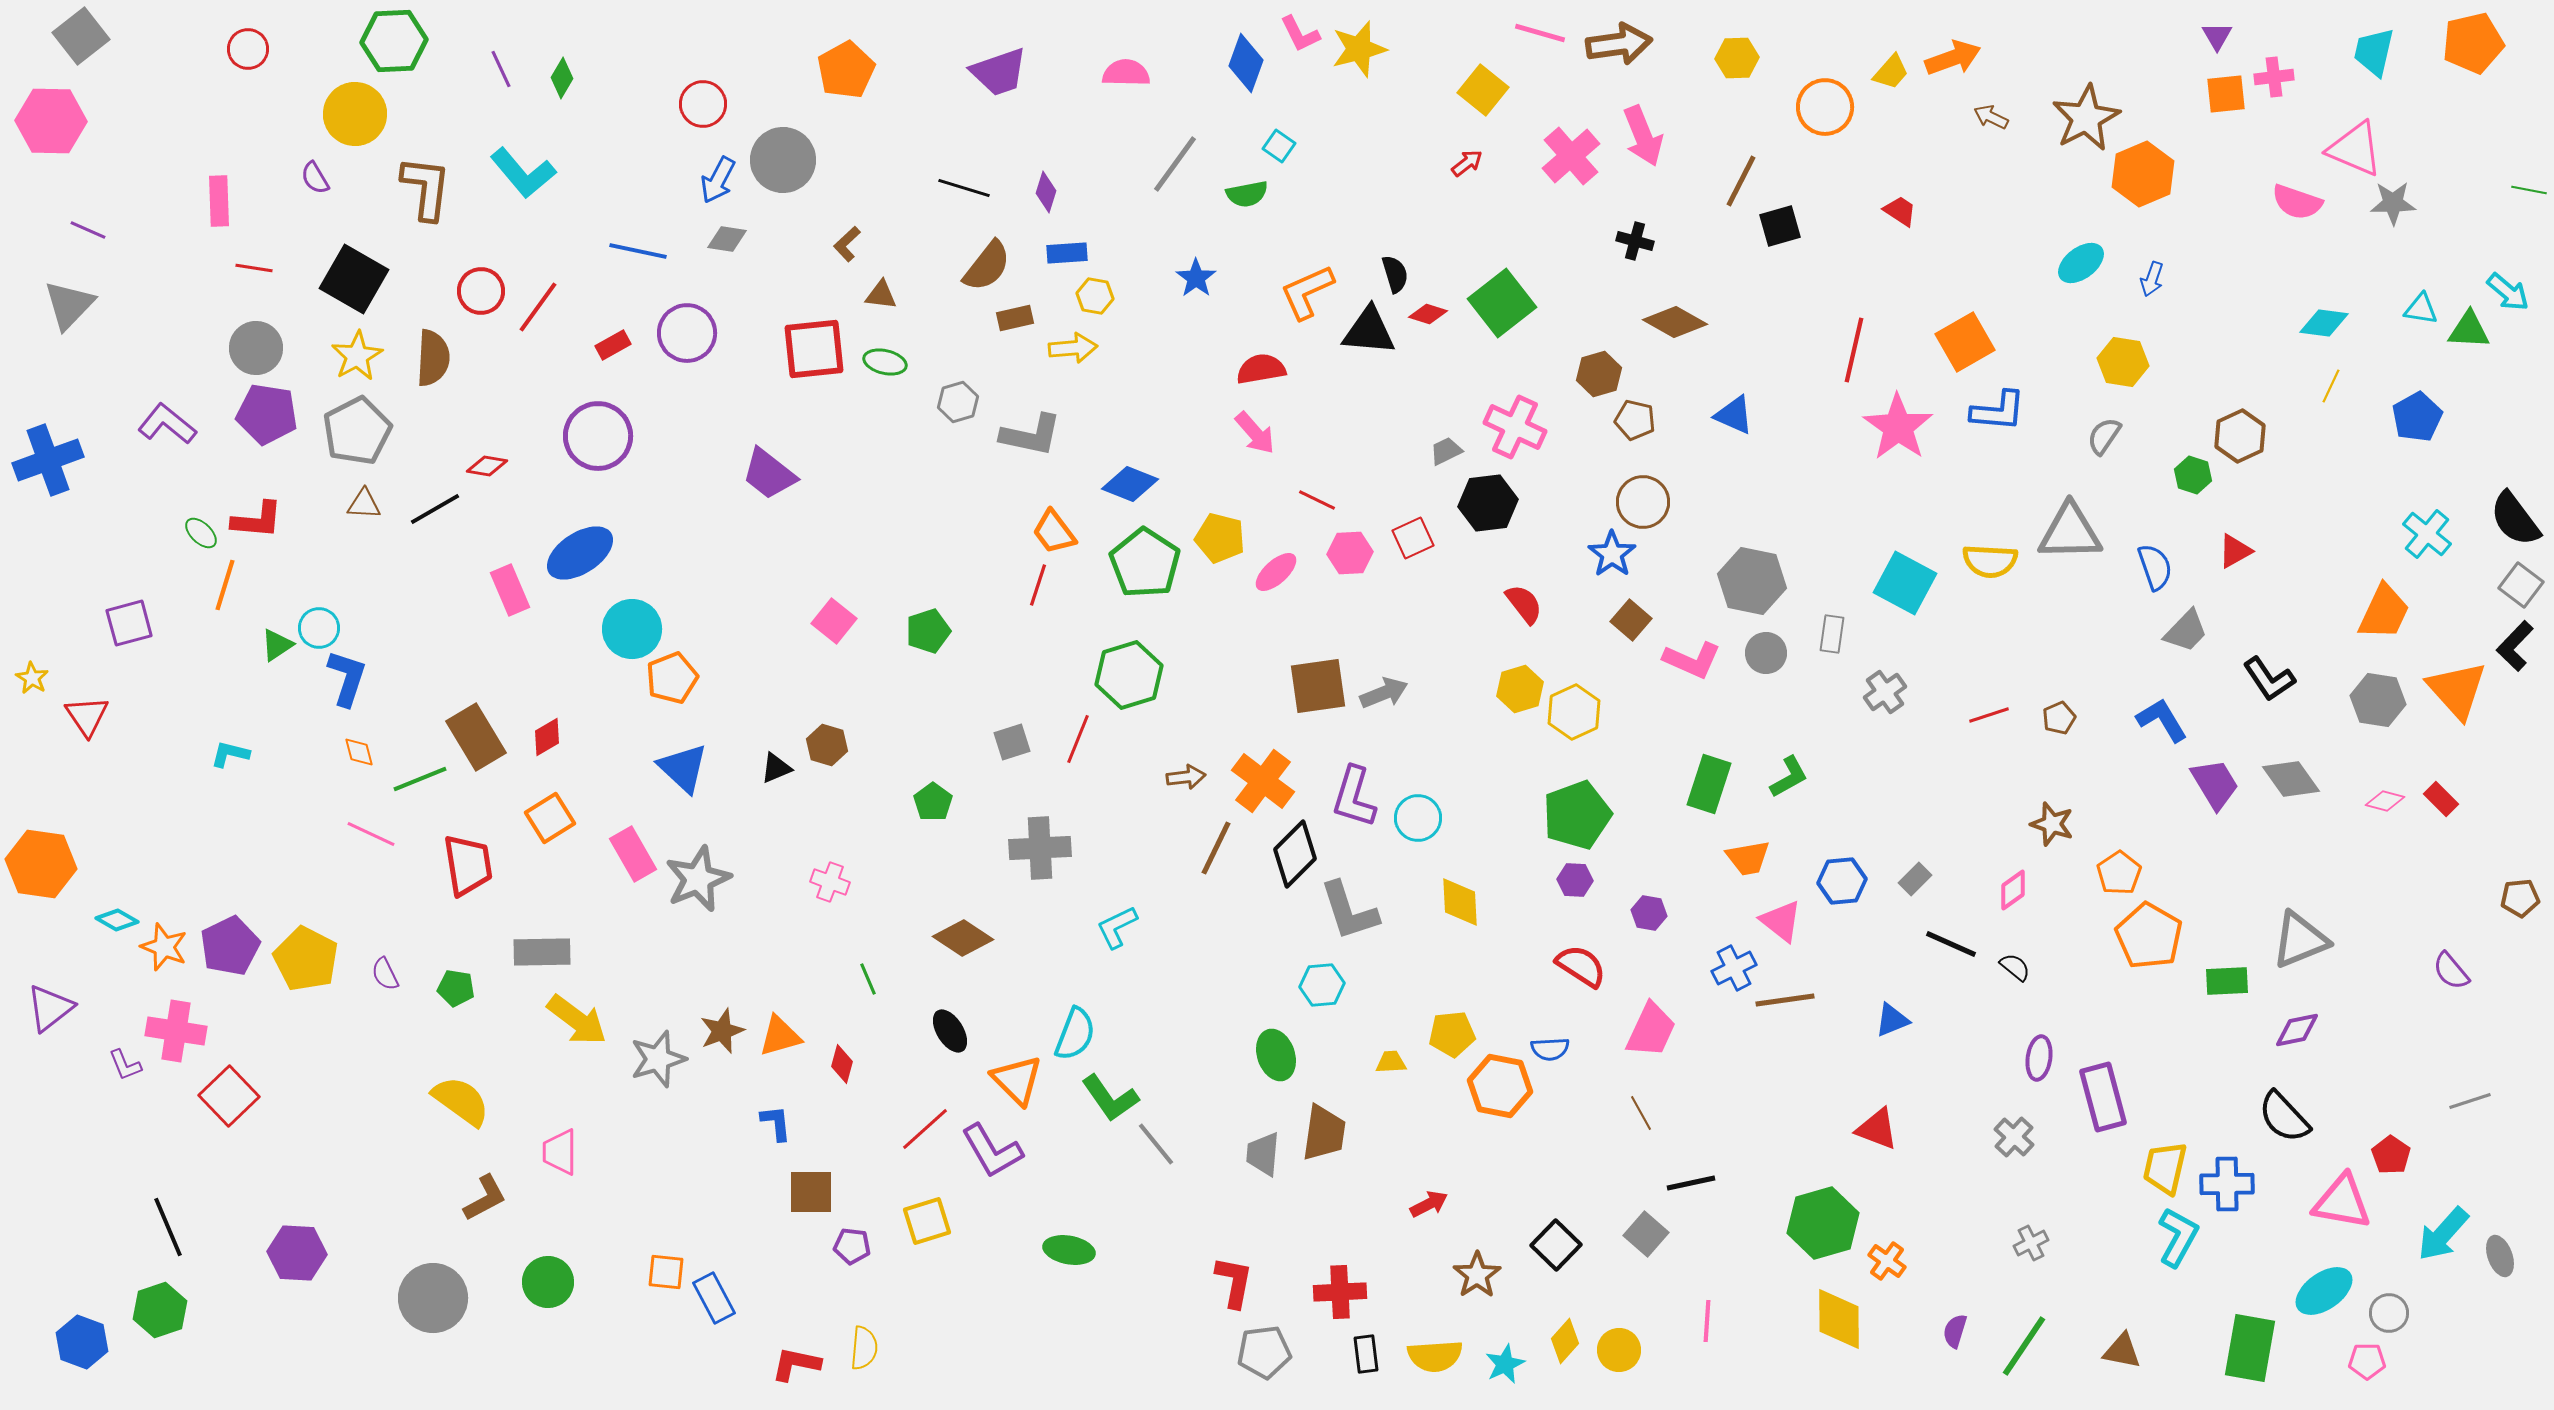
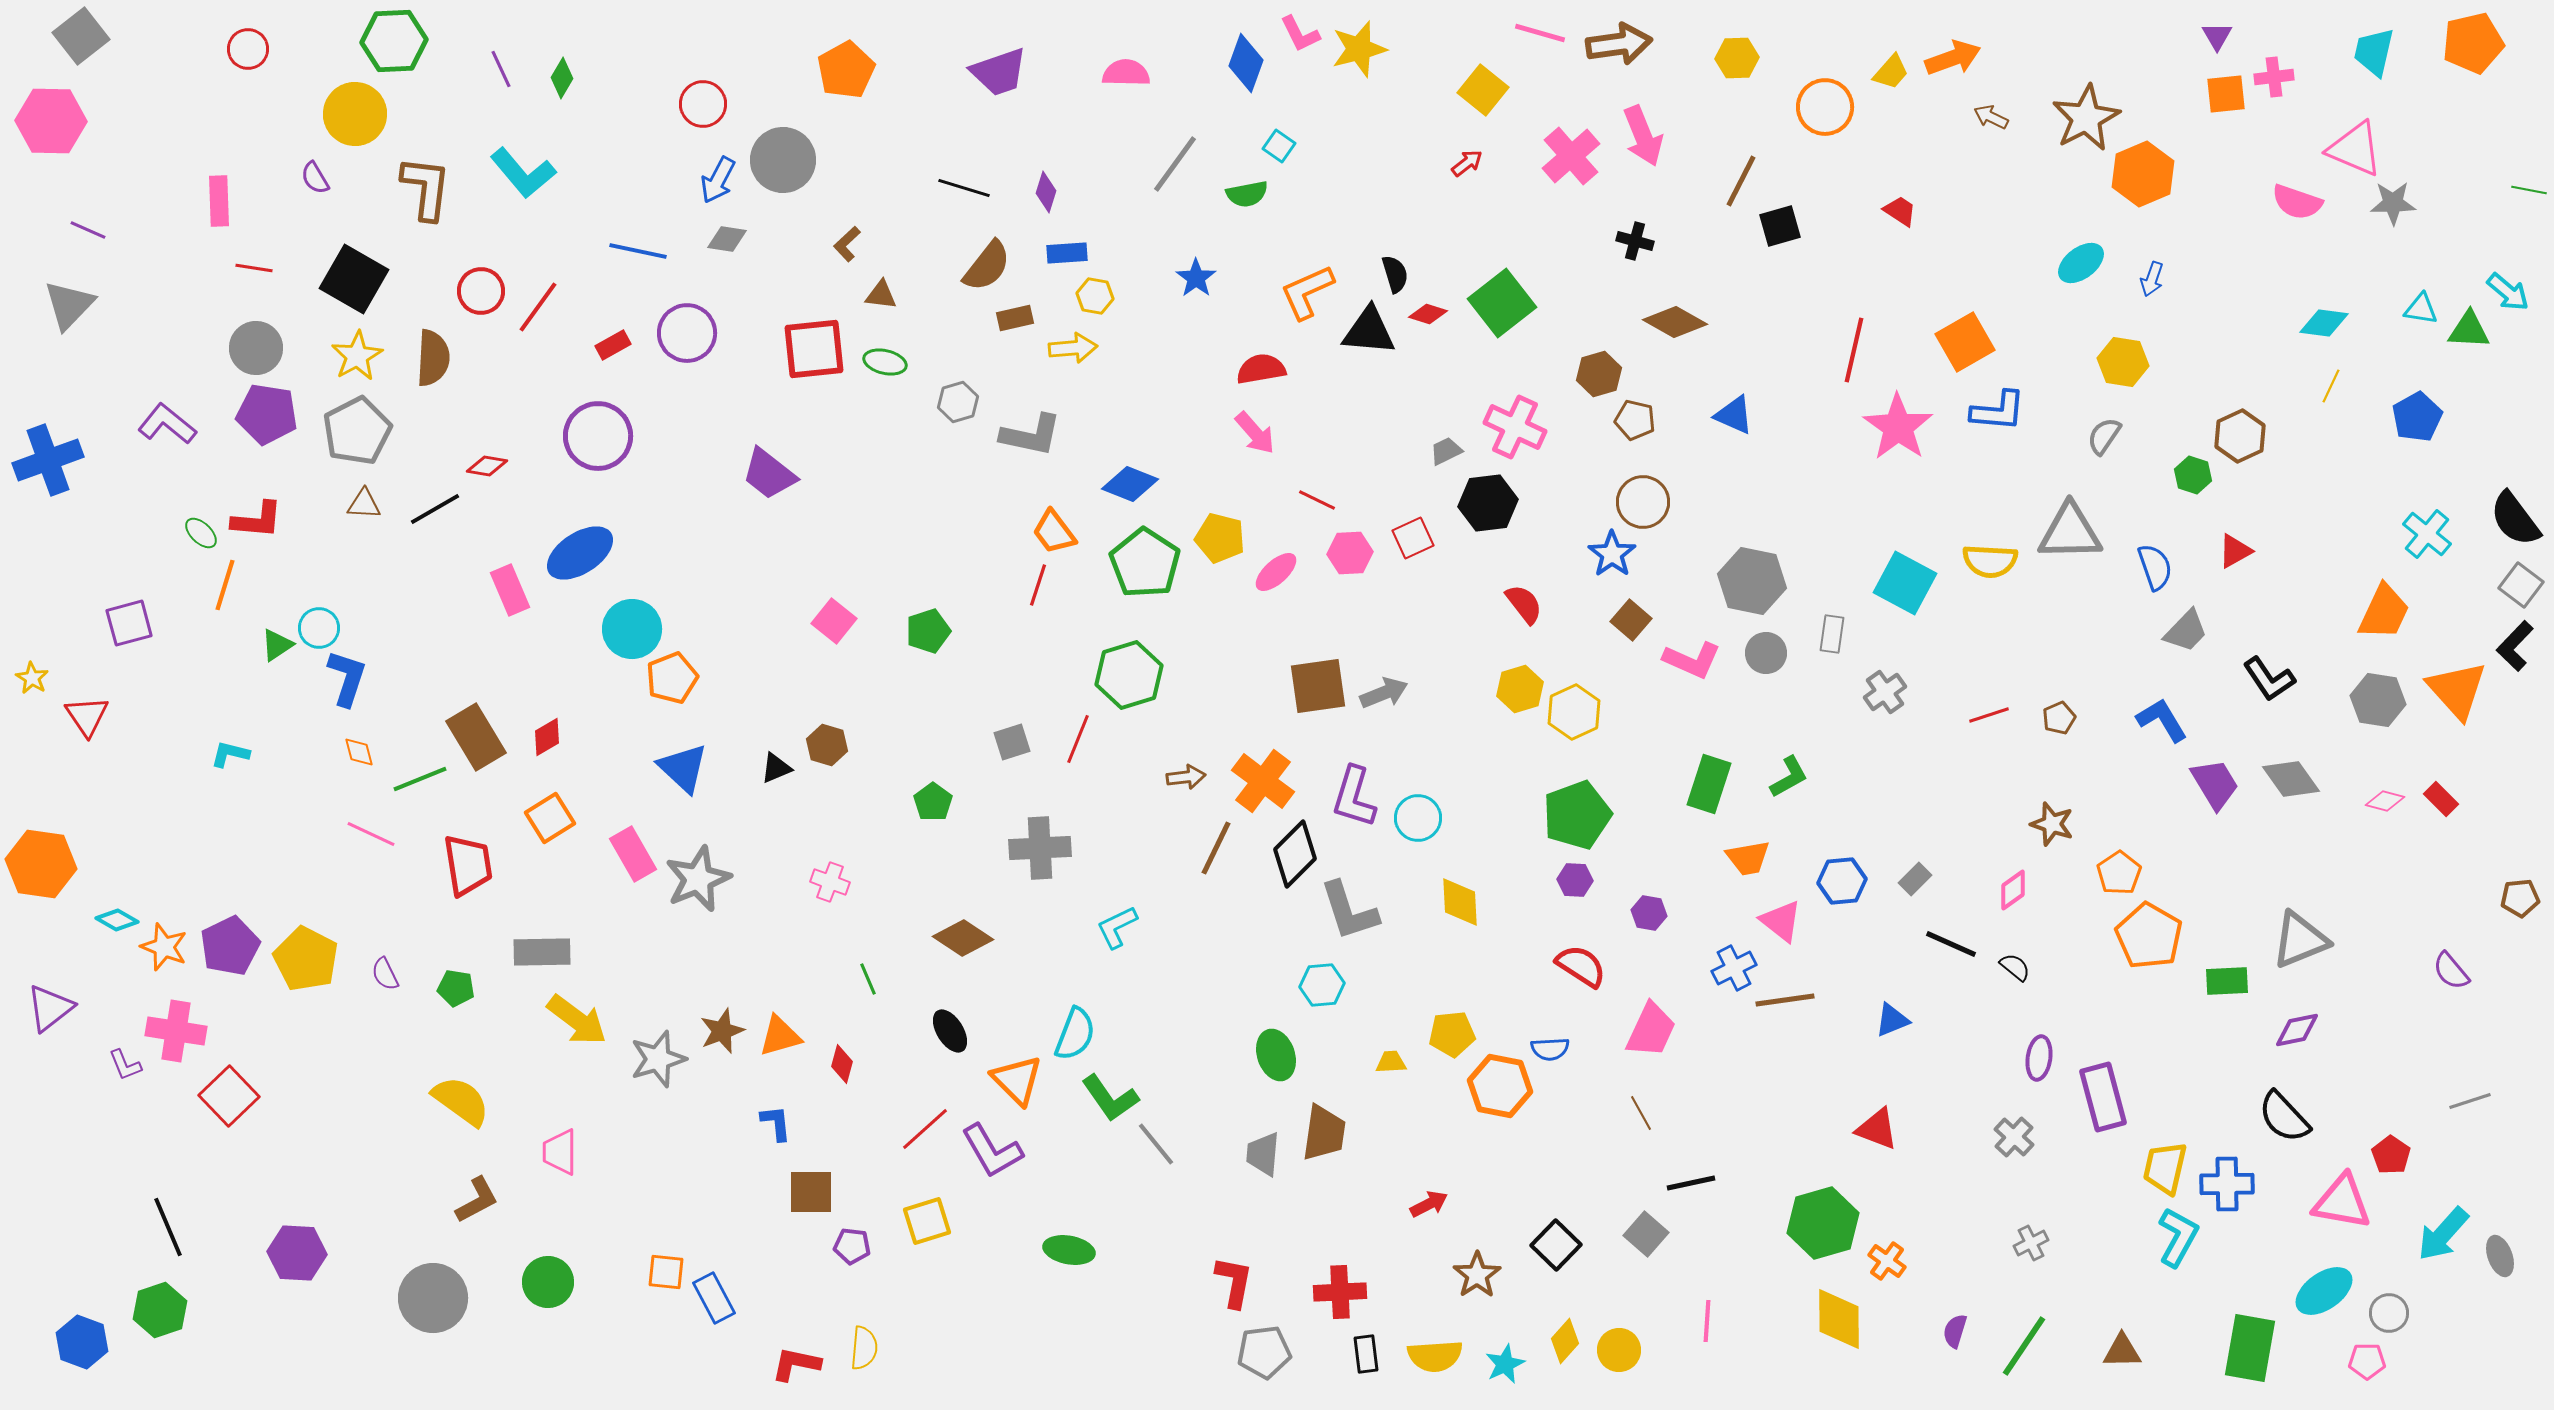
brown L-shape at (485, 1198): moved 8 px left, 2 px down
brown triangle at (2122, 1351): rotated 12 degrees counterclockwise
